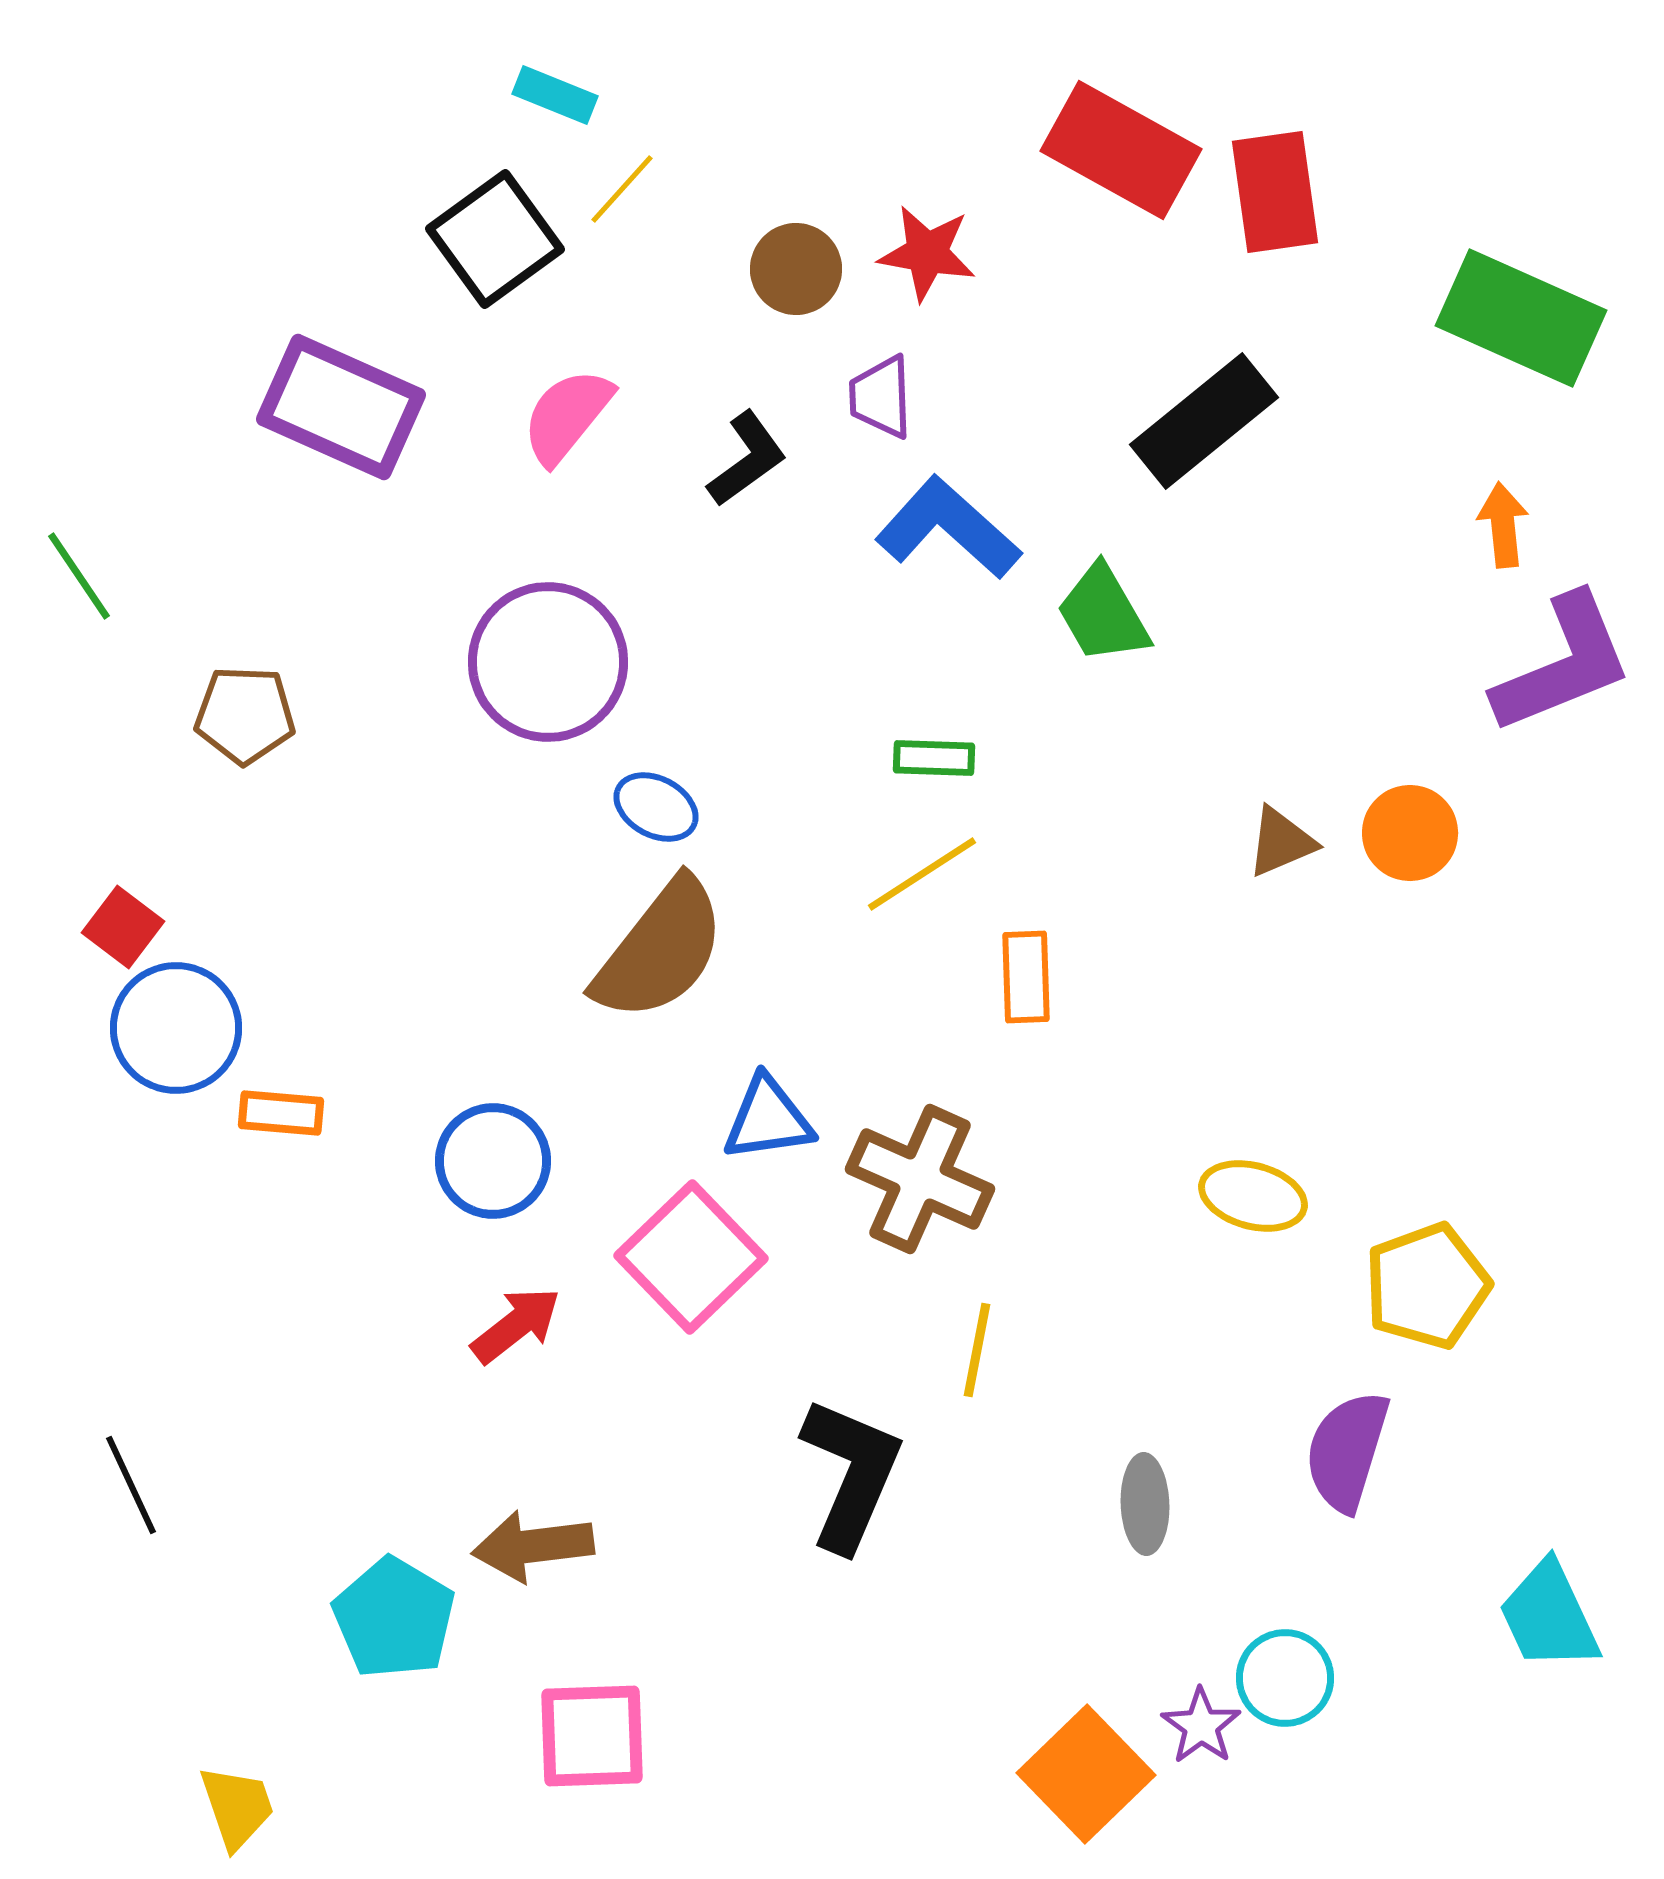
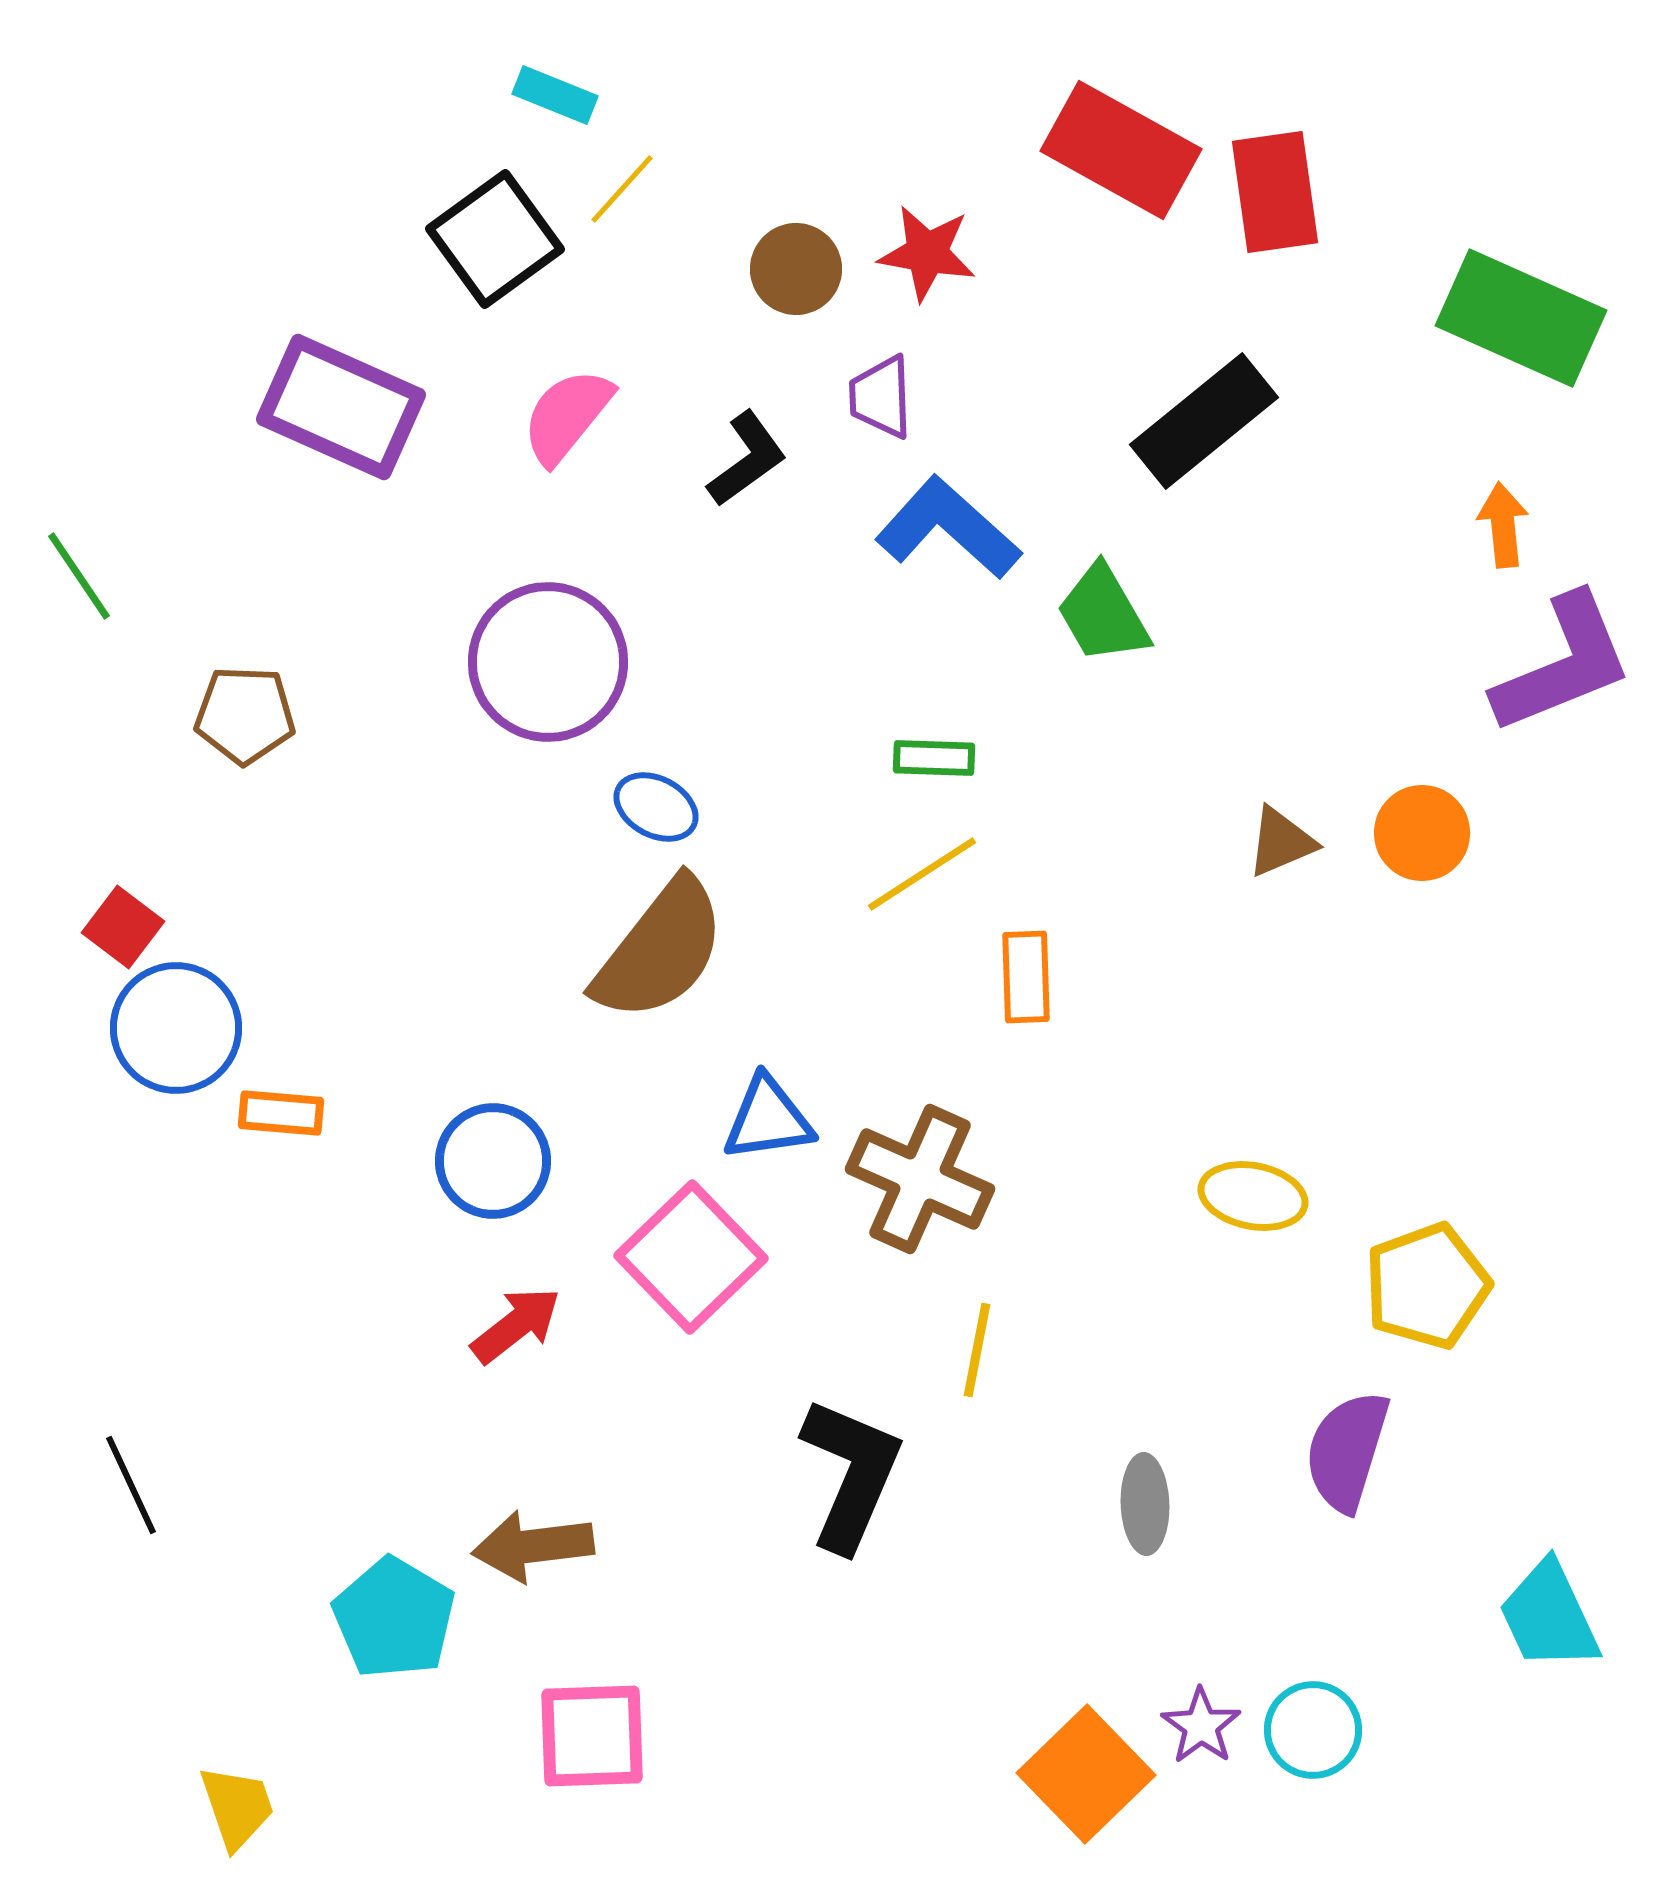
orange circle at (1410, 833): moved 12 px right
yellow ellipse at (1253, 1196): rotated 4 degrees counterclockwise
cyan circle at (1285, 1678): moved 28 px right, 52 px down
